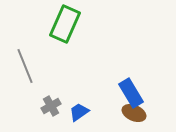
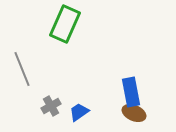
gray line: moved 3 px left, 3 px down
blue rectangle: moved 1 px up; rotated 20 degrees clockwise
